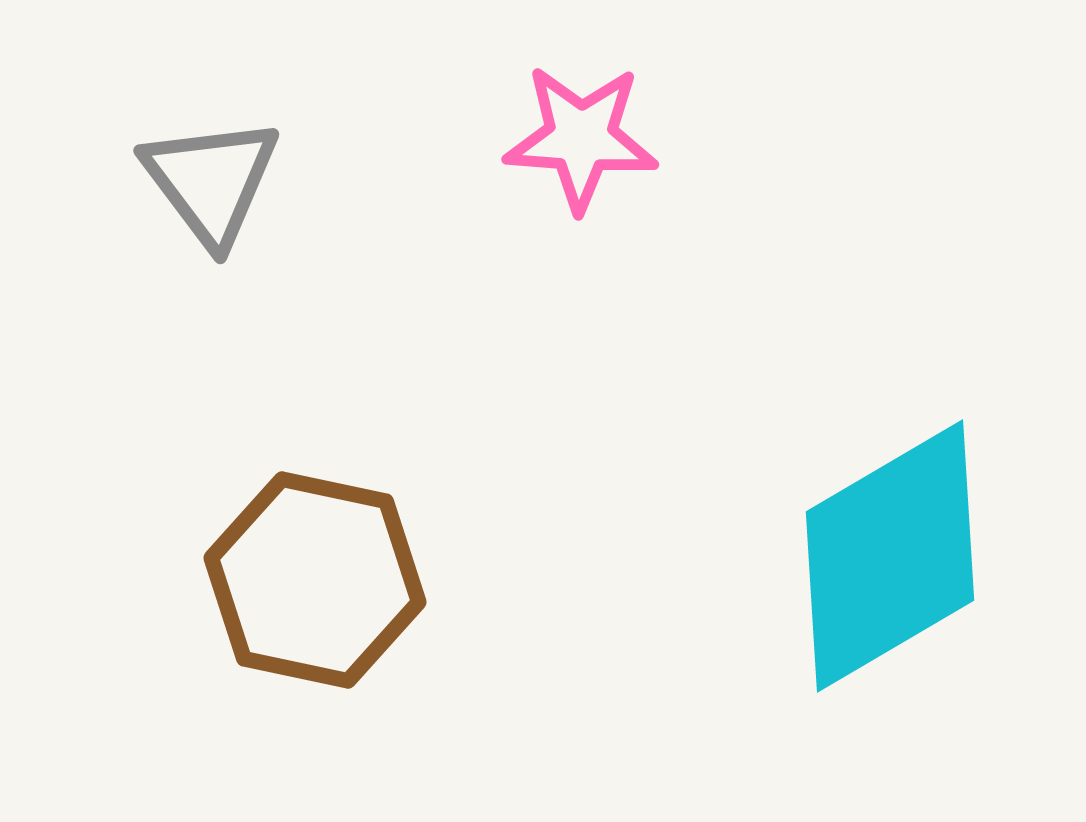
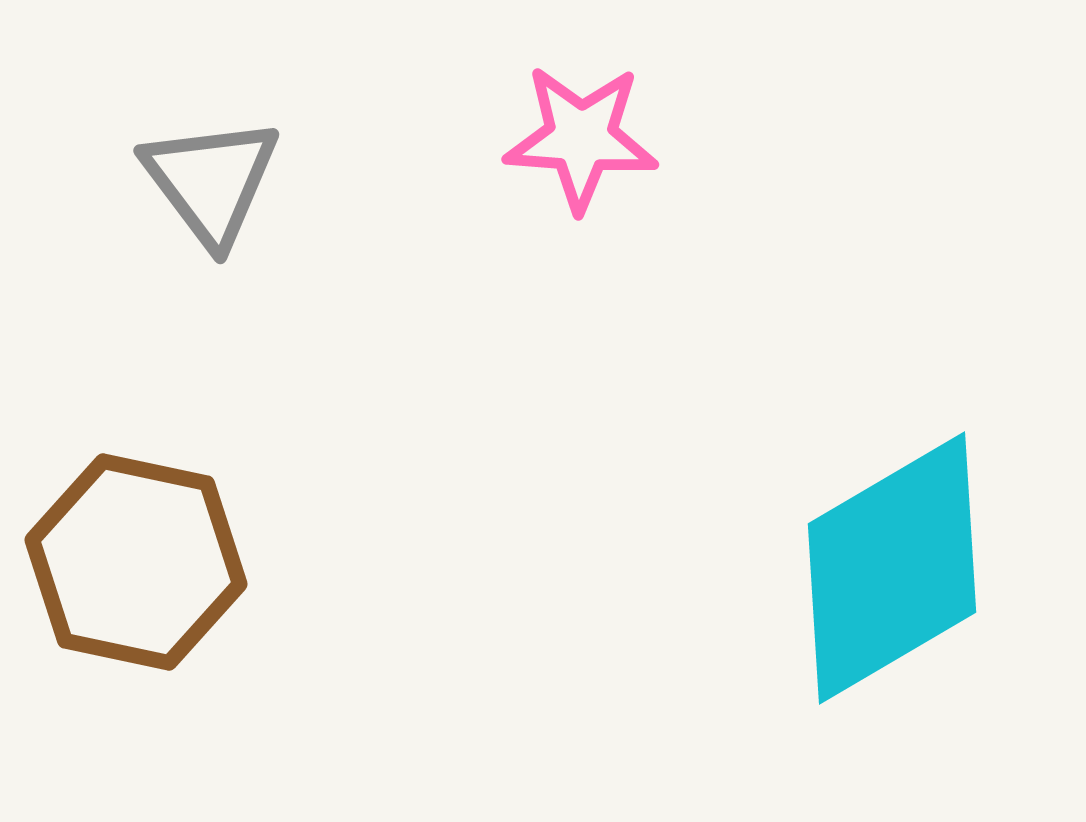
cyan diamond: moved 2 px right, 12 px down
brown hexagon: moved 179 px left, 18 px up
